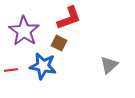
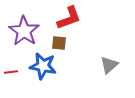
brown square: rotated 21 degrees counterclockwise
red line: moved 2 px down
